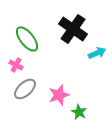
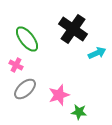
green star: rotated 21 degrees counterclockwise
